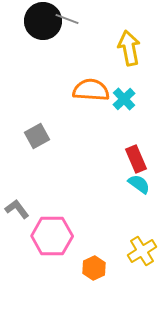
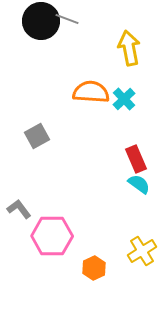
black circle: moved 2 px left
orange semicircle: moved 2 px down
gray L-shape: moved 2 px right
